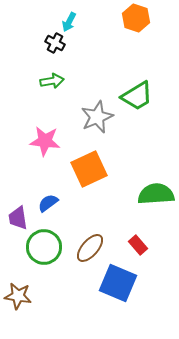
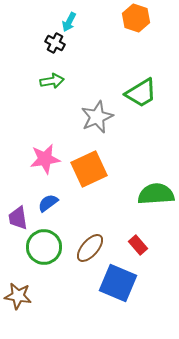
green trapezoid: moved 4 px right, 3 px up
pink star: moved 18 px down; rotated 16 degrees counterclockwise
